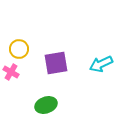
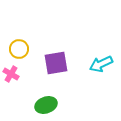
pink cross: moved 2 px down
